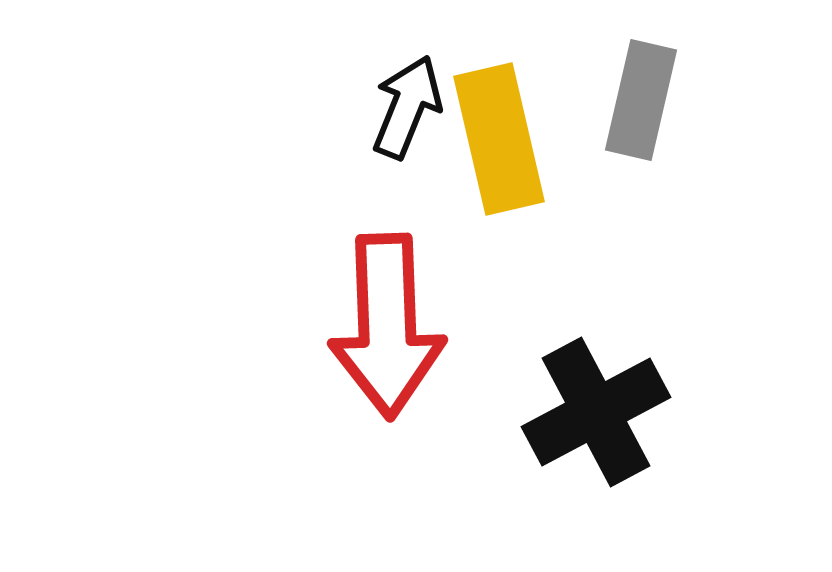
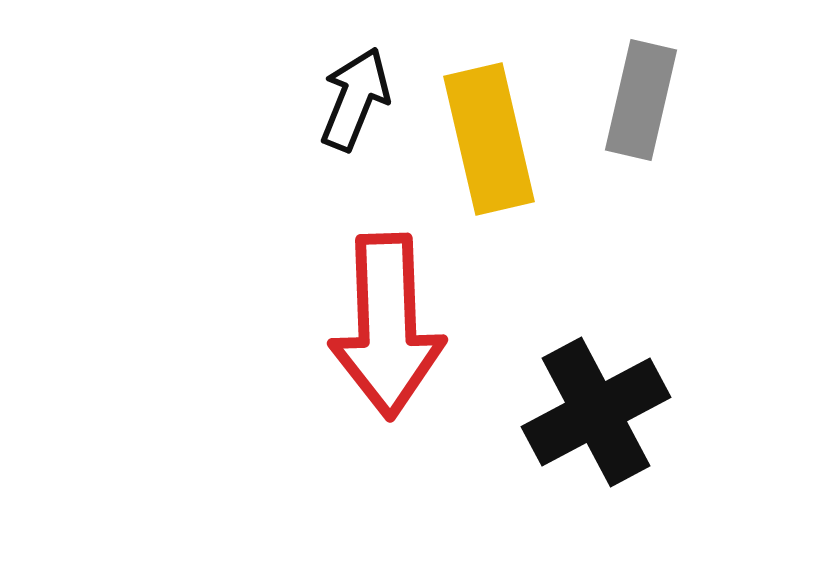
black arrow: moved 52 px left, 8 px up
yellow rectangle: moved 10 px left
